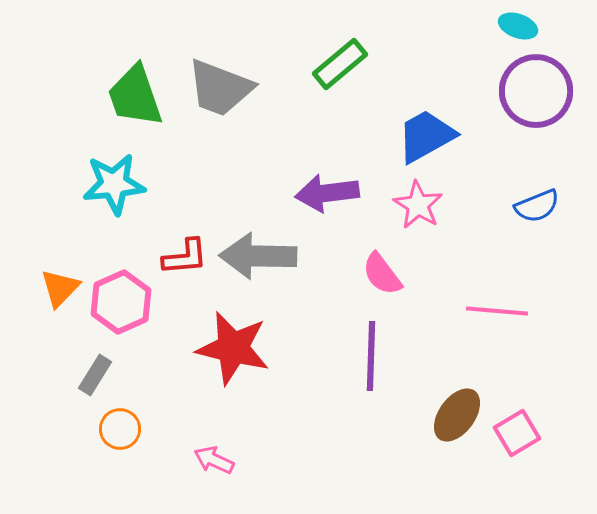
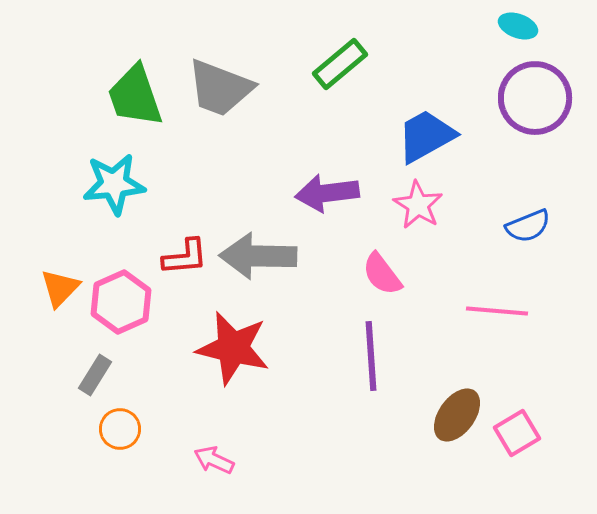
purple circle: moved 1 px left, 7 px down
blue semicircle: moved 9 px left, 20 px down
purple line: rotated 6 degrees counterclockwise
